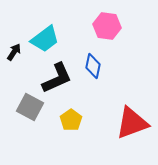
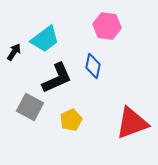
yellow pentagon: rotated 10 degrees clockwise
